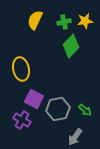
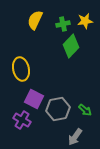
green cross: moved 1 px left, 2 px down
